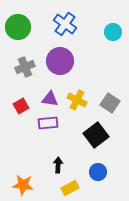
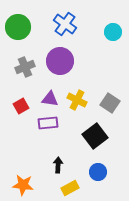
black square: moved 1 px left, 1 px down
